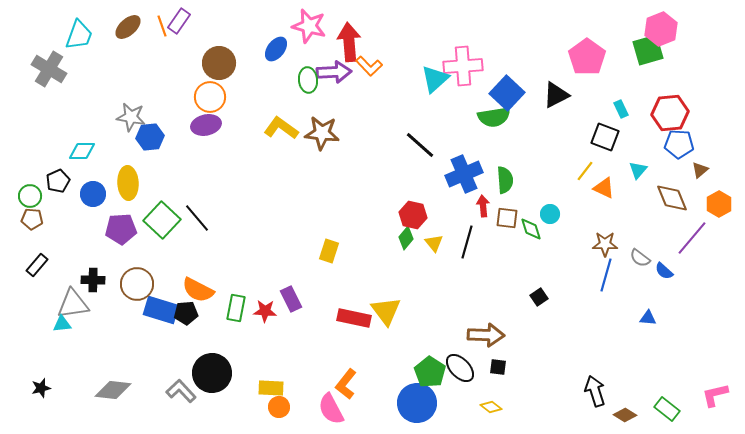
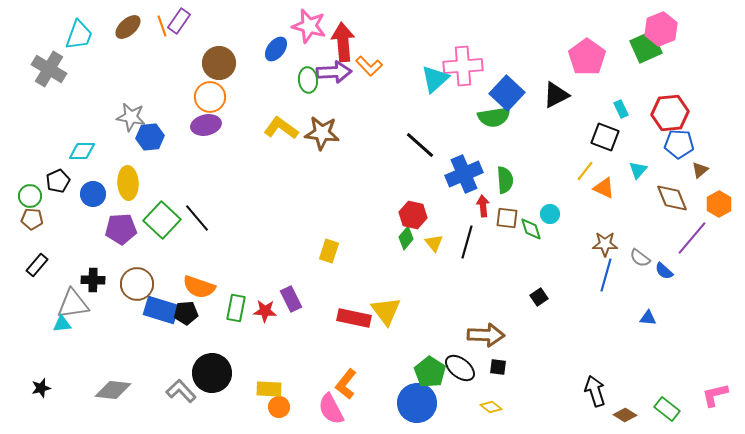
red arrow at (349, 42): moved 6 px left
green square at (648, 50): moved 2 px left, 3 px up; rotated 8 degrees counterclockwise
orange semicircle at (198, 290): moved 1 px right, 3 px up; rotated 8 degrees counterclockwise
black ellipse at (460, 368): rotated 8 degrees counterclockwise
yellow rectangle at (271, 388): moved 2 px left, 1 px down
